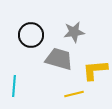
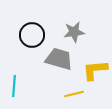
black circle: moved 1 px right
